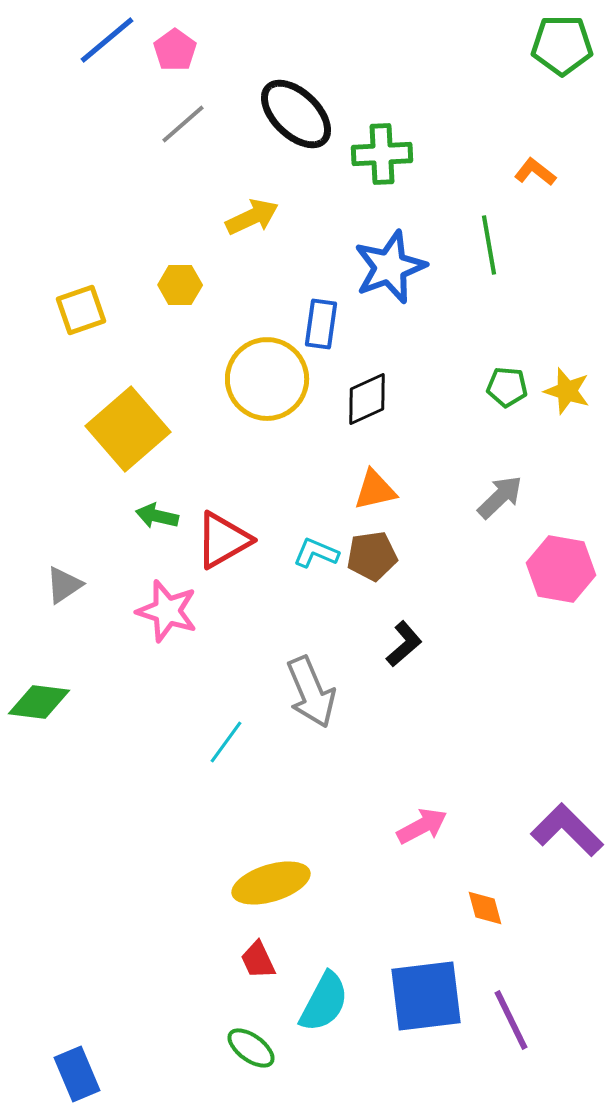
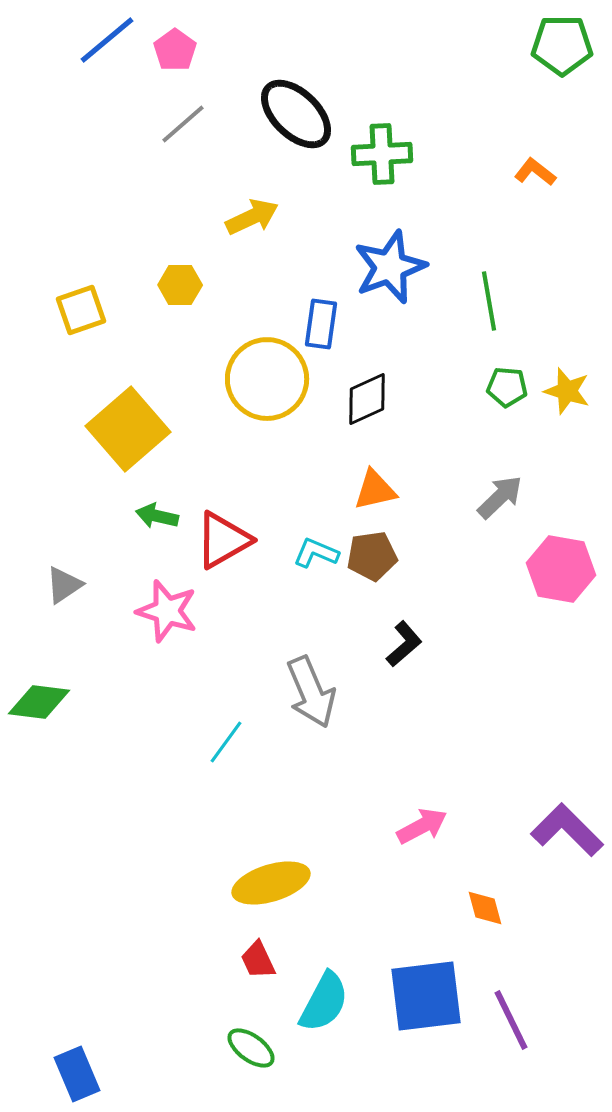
green line at (489, 245): moved 56 px down
